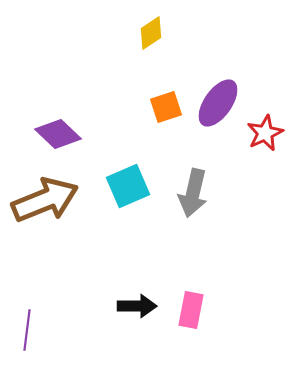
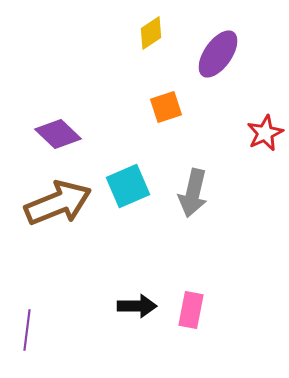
purple ellipse: moved 49 px up
brown arrow: moved 13 px right, 3 px down
